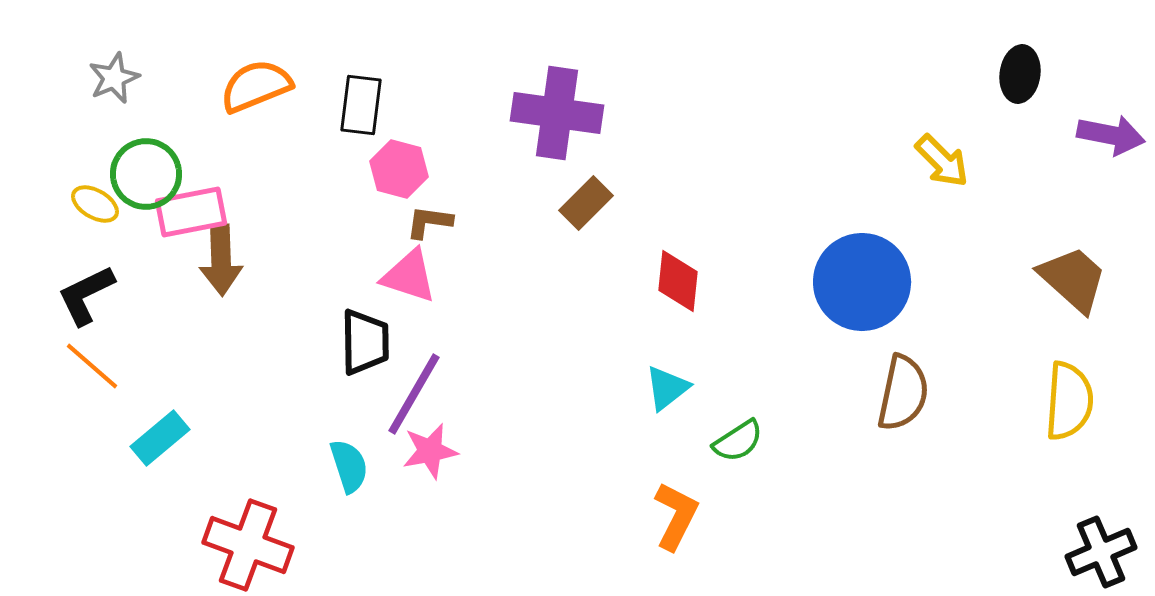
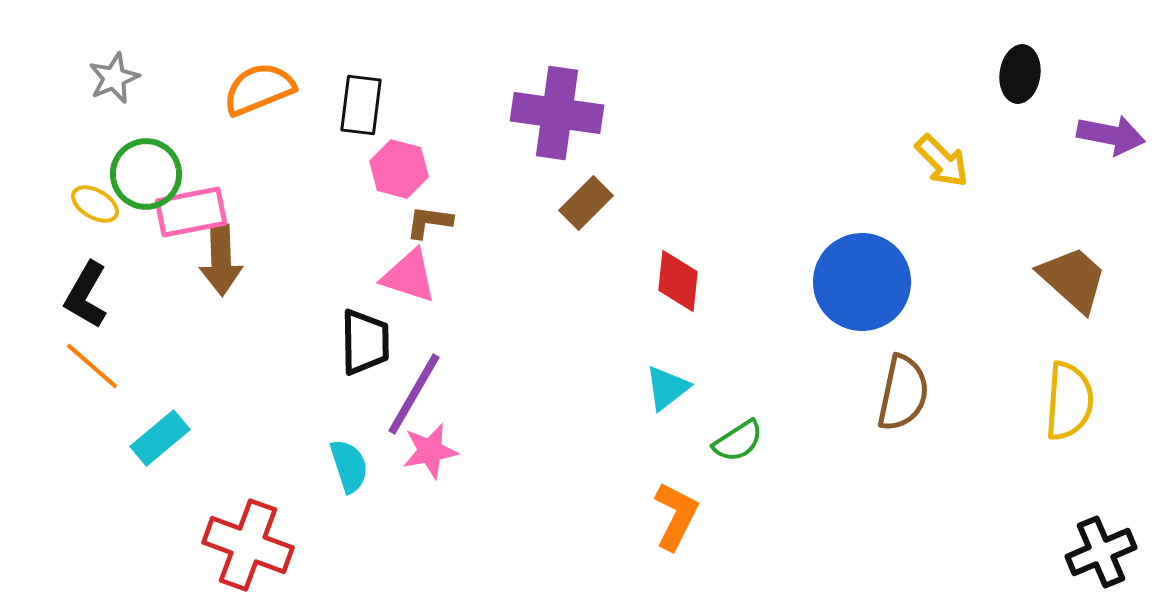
orange semicircle: moved 3 px right, 3 px down
black L-shape: rotated 34 degrees counterclockwise
